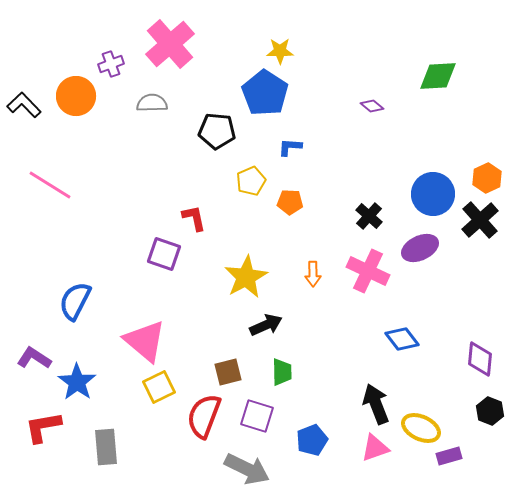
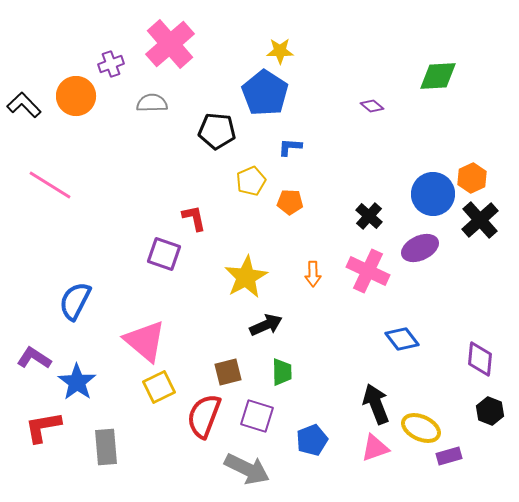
orange hexagon at (487, 178): moved 15 px left
